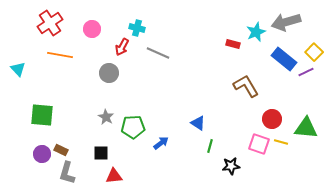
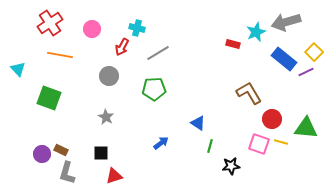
gray line: rotated 55 degrees counterclockwise
gray circle: moved 3 px down
brown L-shape: moved 3 px right, 7 px down
green square: moved 7 px right, 17 px up; rotated 15 degrees clockwise
green pentagon: moved 21 px right, 38 px up
red triangle: rotated 12 degrees counterclockwise
